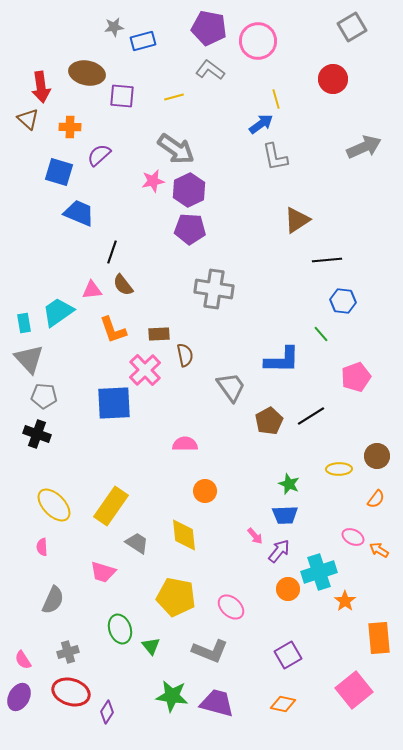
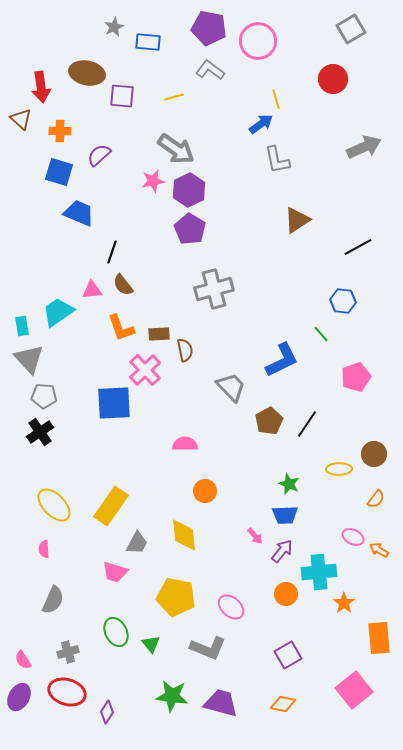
gray star at (114, 27): rotated 18 degrees counterclockwise
gray square at (352, 27): moved 1 px left, 2 px down
blue rectangle at (143, 41): moved 5 px right, 1 px down; rotated 20 degrees clockwise
brown triangle at (28, 119): moved 7 px left
orange cross at (70, 127): moved 10 px left, 4 px down
gray L-shape at (275, 157): moved 2 px right, 3 px down
purple pentagon at (190, 229): rotated 28 degrees clockwise
black line at (327, 260): moved 31 px right, 13 px up; rotated 24 degrees counterclockwise
gray cross at (214, 289): rotated 24 degrees counterclockwise
cyan rectangle at (24, 323): moved 2 px left, 3 px down
orange L-shape at (113, 330): moved 8 px right, 2 px up
brown semicircle at (185, 355): moved 5 px up
blue L-shape at (282, 360): rotated 27 degrees counterclockwise
gray trapezoid at (231, 387): rotated 8 degrees counterclockwise
black line at (311, 416): moved 4 px left, 8 px down; rotated 24 degrees counterclockwise
black cross at (37, 434): moved 3 px right, 2 px up; rotated 36 degrees clockwise
brown circle at (377, 456): moved 3 px left, 2 px up
gray trapezoid at (137, 543): rotated 85 degrees clockwise
pink semicircle at (42, 547): moved 2 px right, 2 px down
purple arrow at (279, 551): moved 3 px right
pink trapezoid at (103, 572): moved 12 px right
cyan cross at (319, 572): rotated 12 degrees clockwise
orange circle at (288, 589): moved 2 px left, 5 px down
orange star at (345, 601): moved 1 px left, 2 px down
green ellipse at (120, 629): moved 4 px left, 3 px down; rotated 8 degrees counterclockwise
green triangle at (151, 646): moved 2 px up
gray L-shape at (210, 651): moved 2 px left, 3 px up
red ellipse at (71, 692): moved 4 px left
purple trapezoid at (217, 703): moved 4 px right
